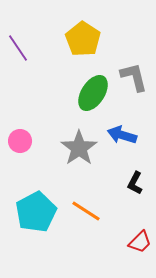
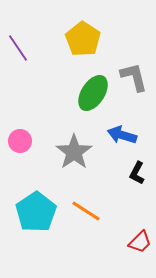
gray star: moved 5 px left, 4 px down
black L-shape: moved 2 px right, 10 px up
cyan pentagon: rotated 6 degrees counterclockwise
